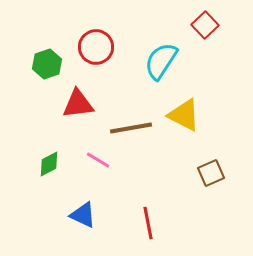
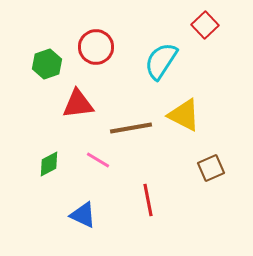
brown square: moved 5 px up
red line: moved 23 px up
